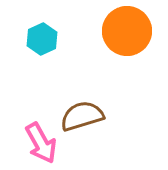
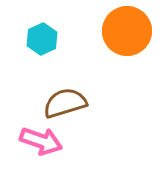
brown semicircle: moved 17 px left, 13 px up
pink arrow: moved 2 px up; rotated 42 degrees counterclockwise
